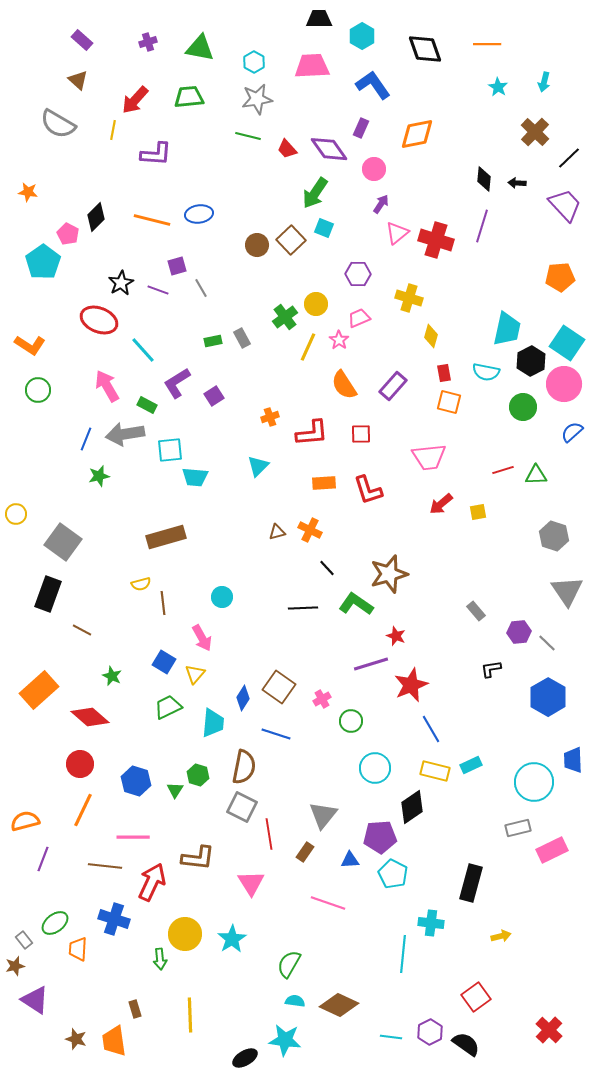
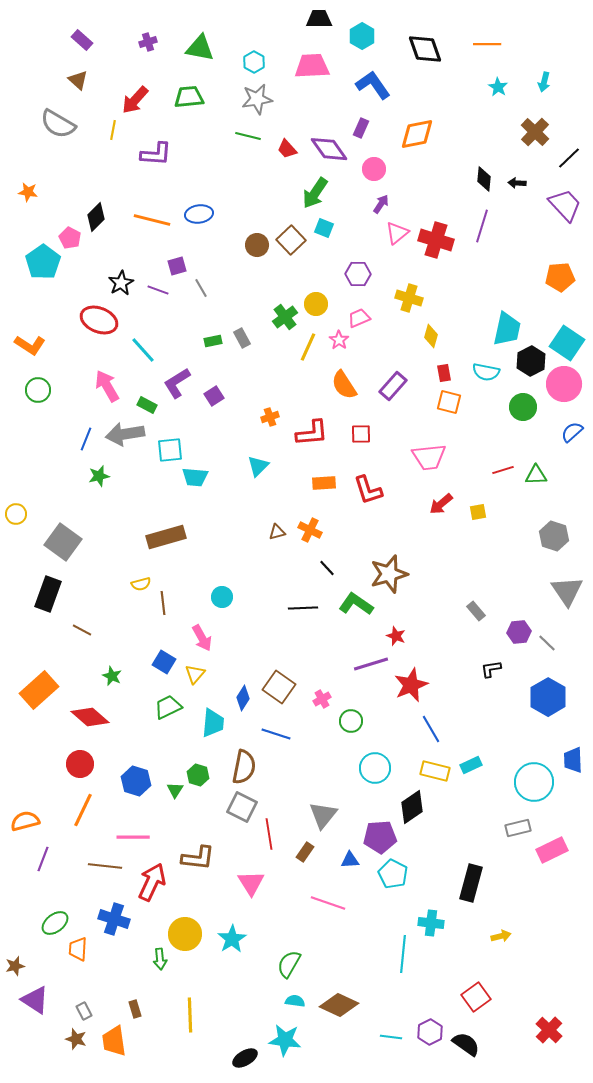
pink pentagon at (68, 234): moved 2 px right, 4 px down
gray rectangle at (24, 940): moved 60 px right, 71 px down; rotated 12 degrees clockwise
